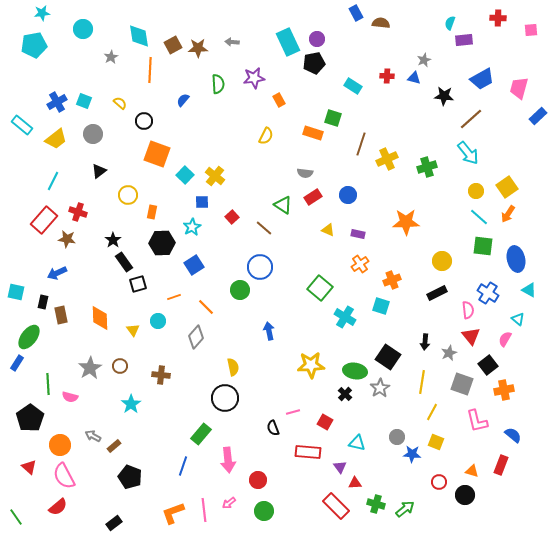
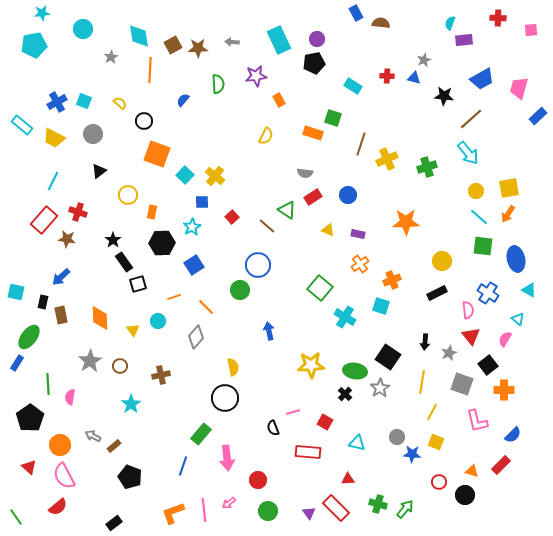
cyan rectangle at (288, 42): moved 9 px left, 2 px up
purple star at (254, 78): moved 2 px right, 2 px up
yellow trapezoid at (56, 139): moved 2 px left, 1 px up; rotated 65 degrees clockwise
yellow square at (507, 187): moved 2 px right, 1 px down; rotated 25 degrees clockwise
green triangle at (283, 205): moved 4 px right, 5 px down
brown line at (264, 228): moved 3 px right, 2 px up
blue circle at (260, 267): moved 2 px left, 2 px up
blue arrow at (57, 273): moved 4 px right, 4 px down; rotated 18 degrees counterclockwise
gray star at (90, 368): moved 7 px up
brown cross at (161, 375): rotated 18 degrees counterclockwise
orange cross at (504, 390): rotated 12 degrees clockwise
pink semicircle at (70, 397): rotated 84 degrees clockwise
blue semicircle at (513, 435): rotated 96 degrees clockwise
pink arrow at (228, 460): moved 1 px left, 2 px up
red rectangle at (501, 465): rotated 24 degrees clockwise
purple triangle at (340, 467): moved 31 px left, 46 px down
red triangle at (355, 483): moved 7 px left, 4 px up
green cross at (376, 504): moved 2 px right
red rectangle at (336, 506): moved 2 px down
green arrow at (405, 509): rotated 12 degrees counterclockwise
green circle at (264, 511): moved 4 px right
